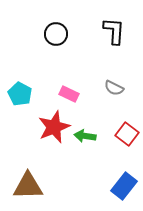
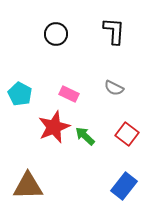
green arrow: rotated 35 degrees clockwise
